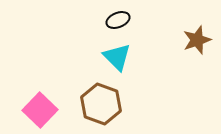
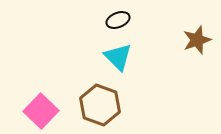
cyan triangle: moved 1 px right
brown hexagon: moved 1 px left, 1 px down
pink square: moved 1 px right, 1 px down
